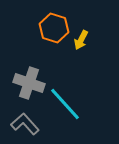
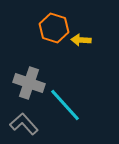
yellow arrow: rotated 66 degrees clockwise
cyan line: moved 1 px down
gray L-shape: moved 1 px left
